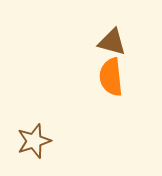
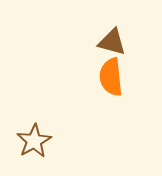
brown star: rotated 12 degrees counterclockwise
